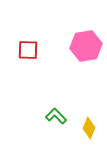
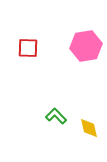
red square: moved 2 px up
yellow diamond: rotated 35 degrees counterclockwise
